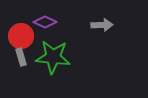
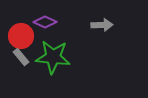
gray rectangle: rotated 24 degrees counterclockwise
